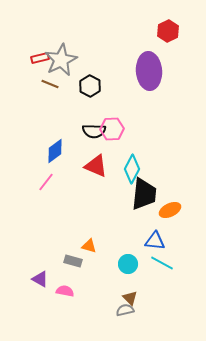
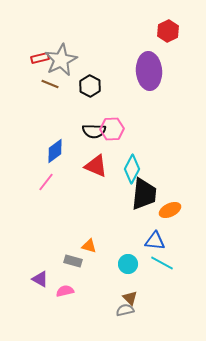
pink semicircle: rotated 24 degrees counterclockwise
